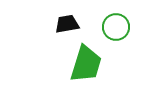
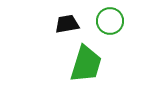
green circle: moved 6 px left, 6 px up
